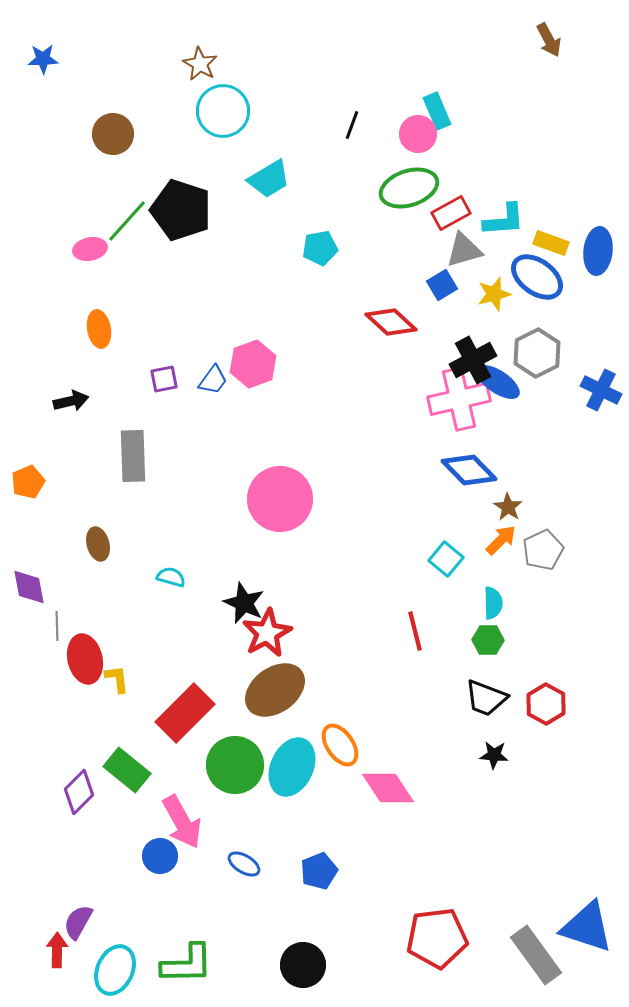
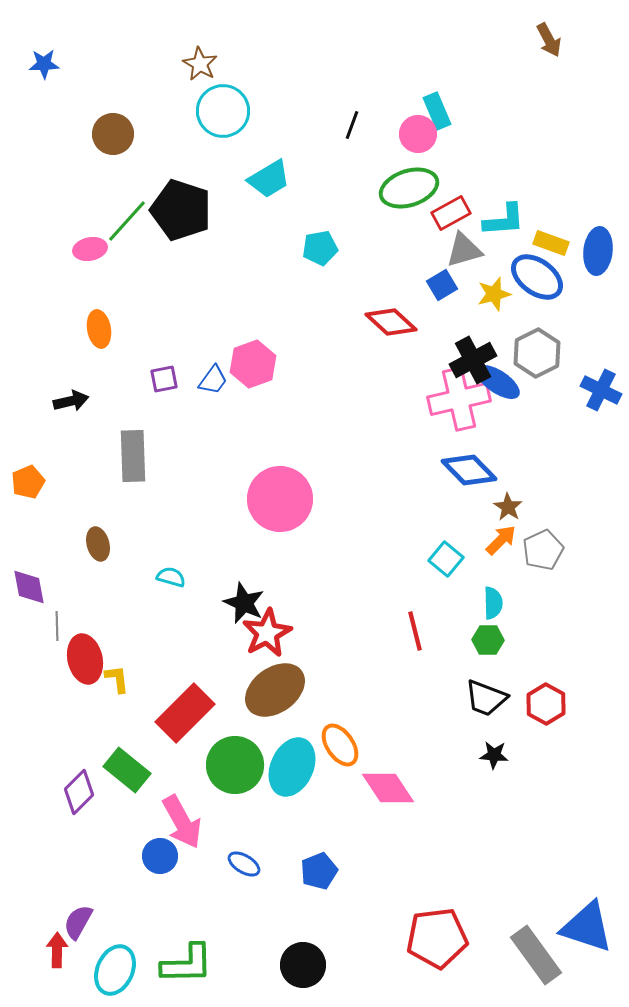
blue star at (43, 59): moved 1 px right, 5 px down
